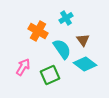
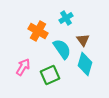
cyan diamond: rotated 70 degrees clockwise
